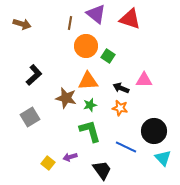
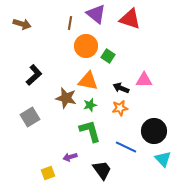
orange triangle: rotated 15 degrees clockwise
orange star: rotated 21 degrees counterclockwise
cyan triangle: moved 1 px down
yellow square: moved 10 px down; rotated 32 degrees clockwise
